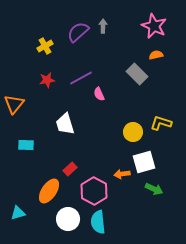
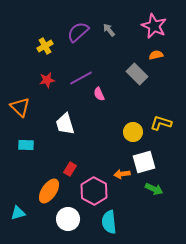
gray arrow: moved 6 px right, 4 px down; rotated 40 degrees counterclockwise
orange triangle: moved 6 px right, 3 px down; rotated 25 degrees counterclockwise
red rectangle: rotated 16 degrees counterclockwise
cyan semicircle: moved 11 px right
